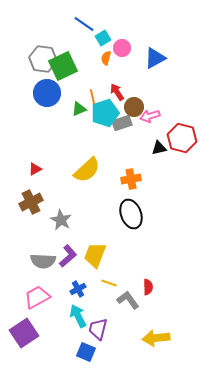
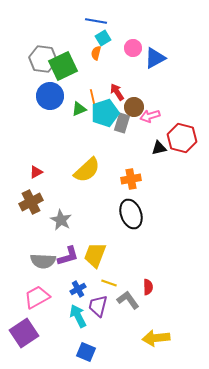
blue line: moved 12 px right, 3 px up; rotated 25 degrees counterclockwise
pink circle: moved 11 px right
orange semicircle: moved 10 px left, 5 px up
blue circle: moved 3 px right, 3 px down
gray rectangle: rotated 54 degrees counterclockwise
red triangle: moved 1 px right, 3 px down
purple L-shape: rotated 25 degrees clockwise
purple trapezoid: moved 23 px up
